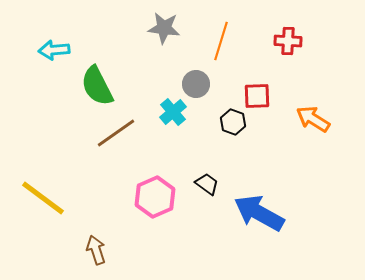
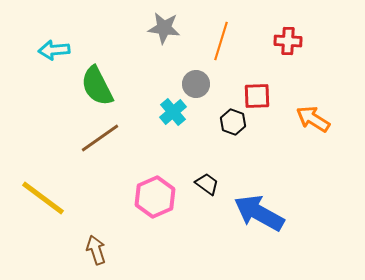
brown line: moved 16 px left, 5 px down
